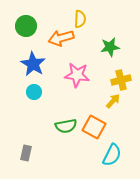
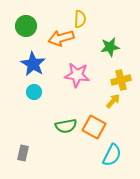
gray rectangle: moved 3 px left
